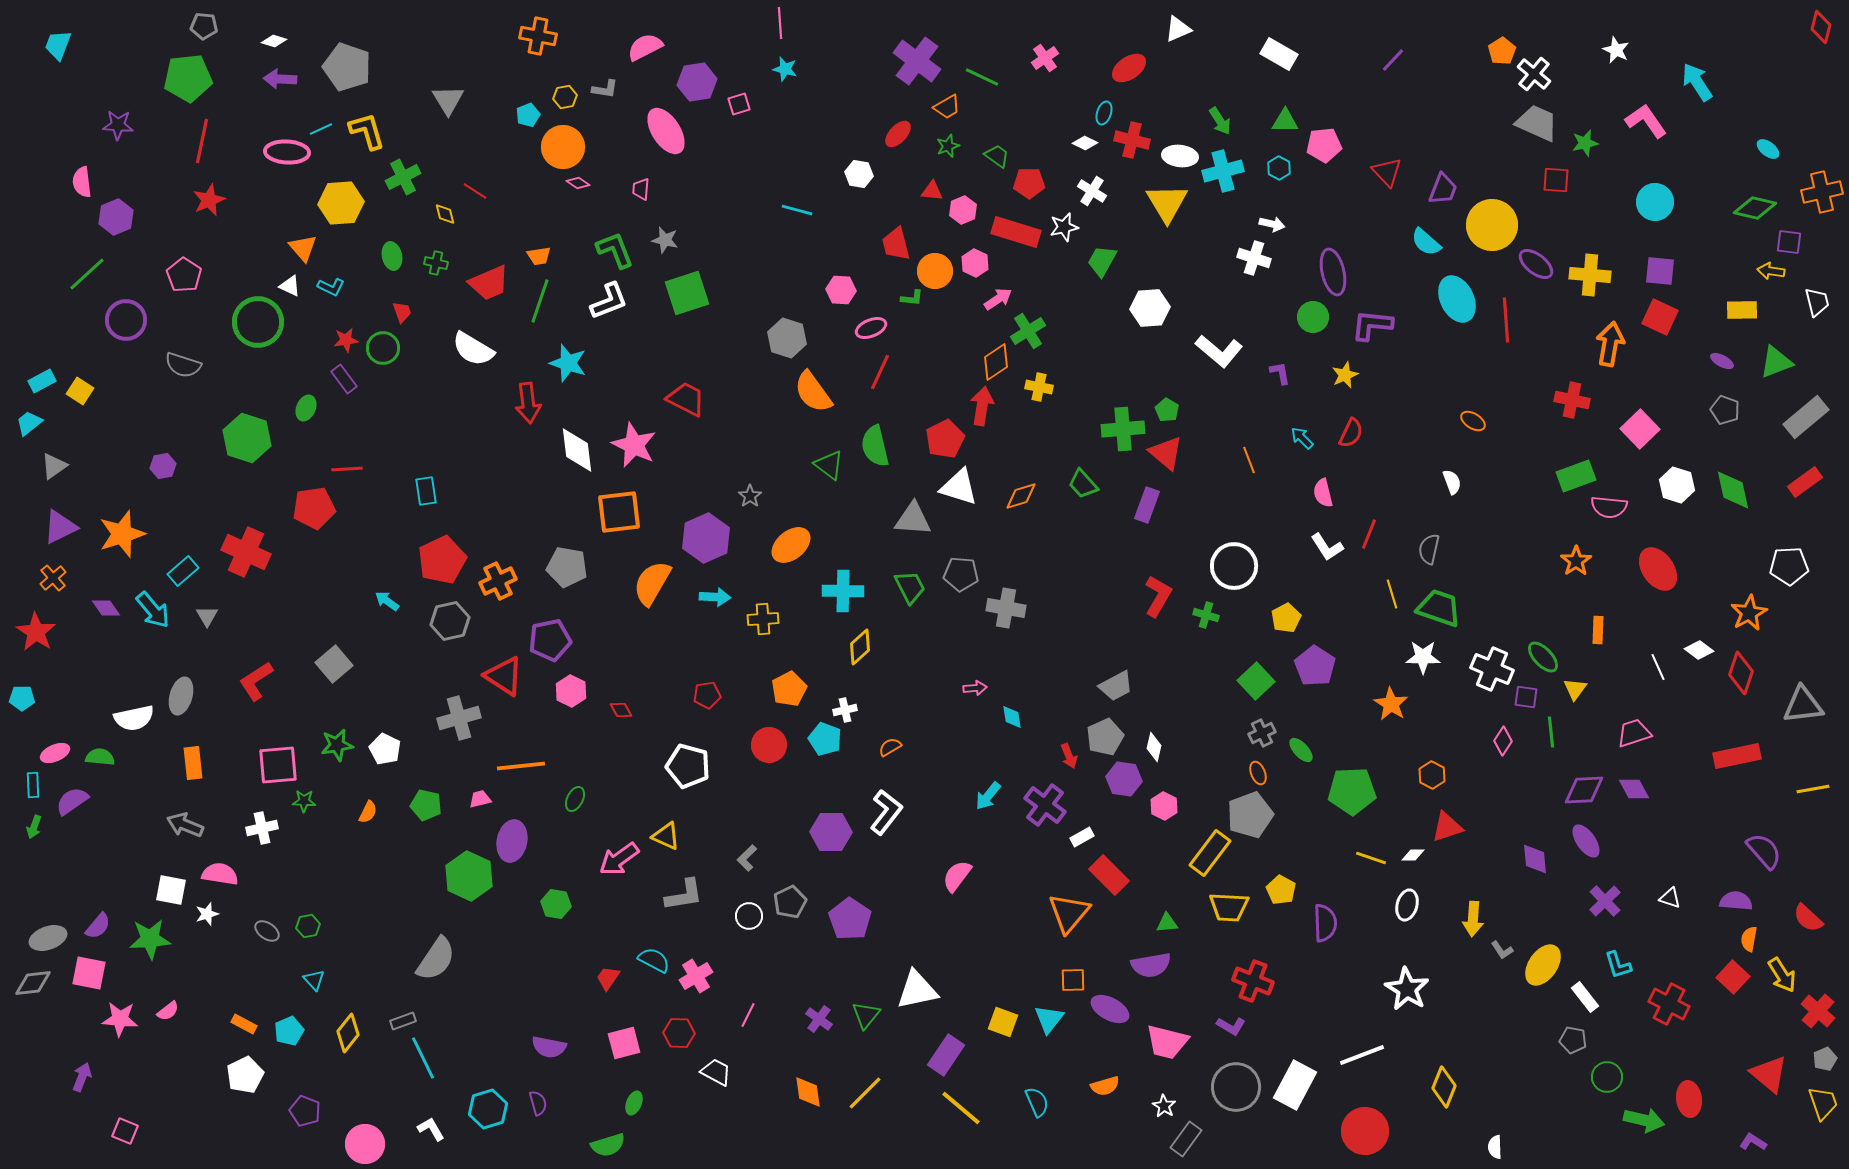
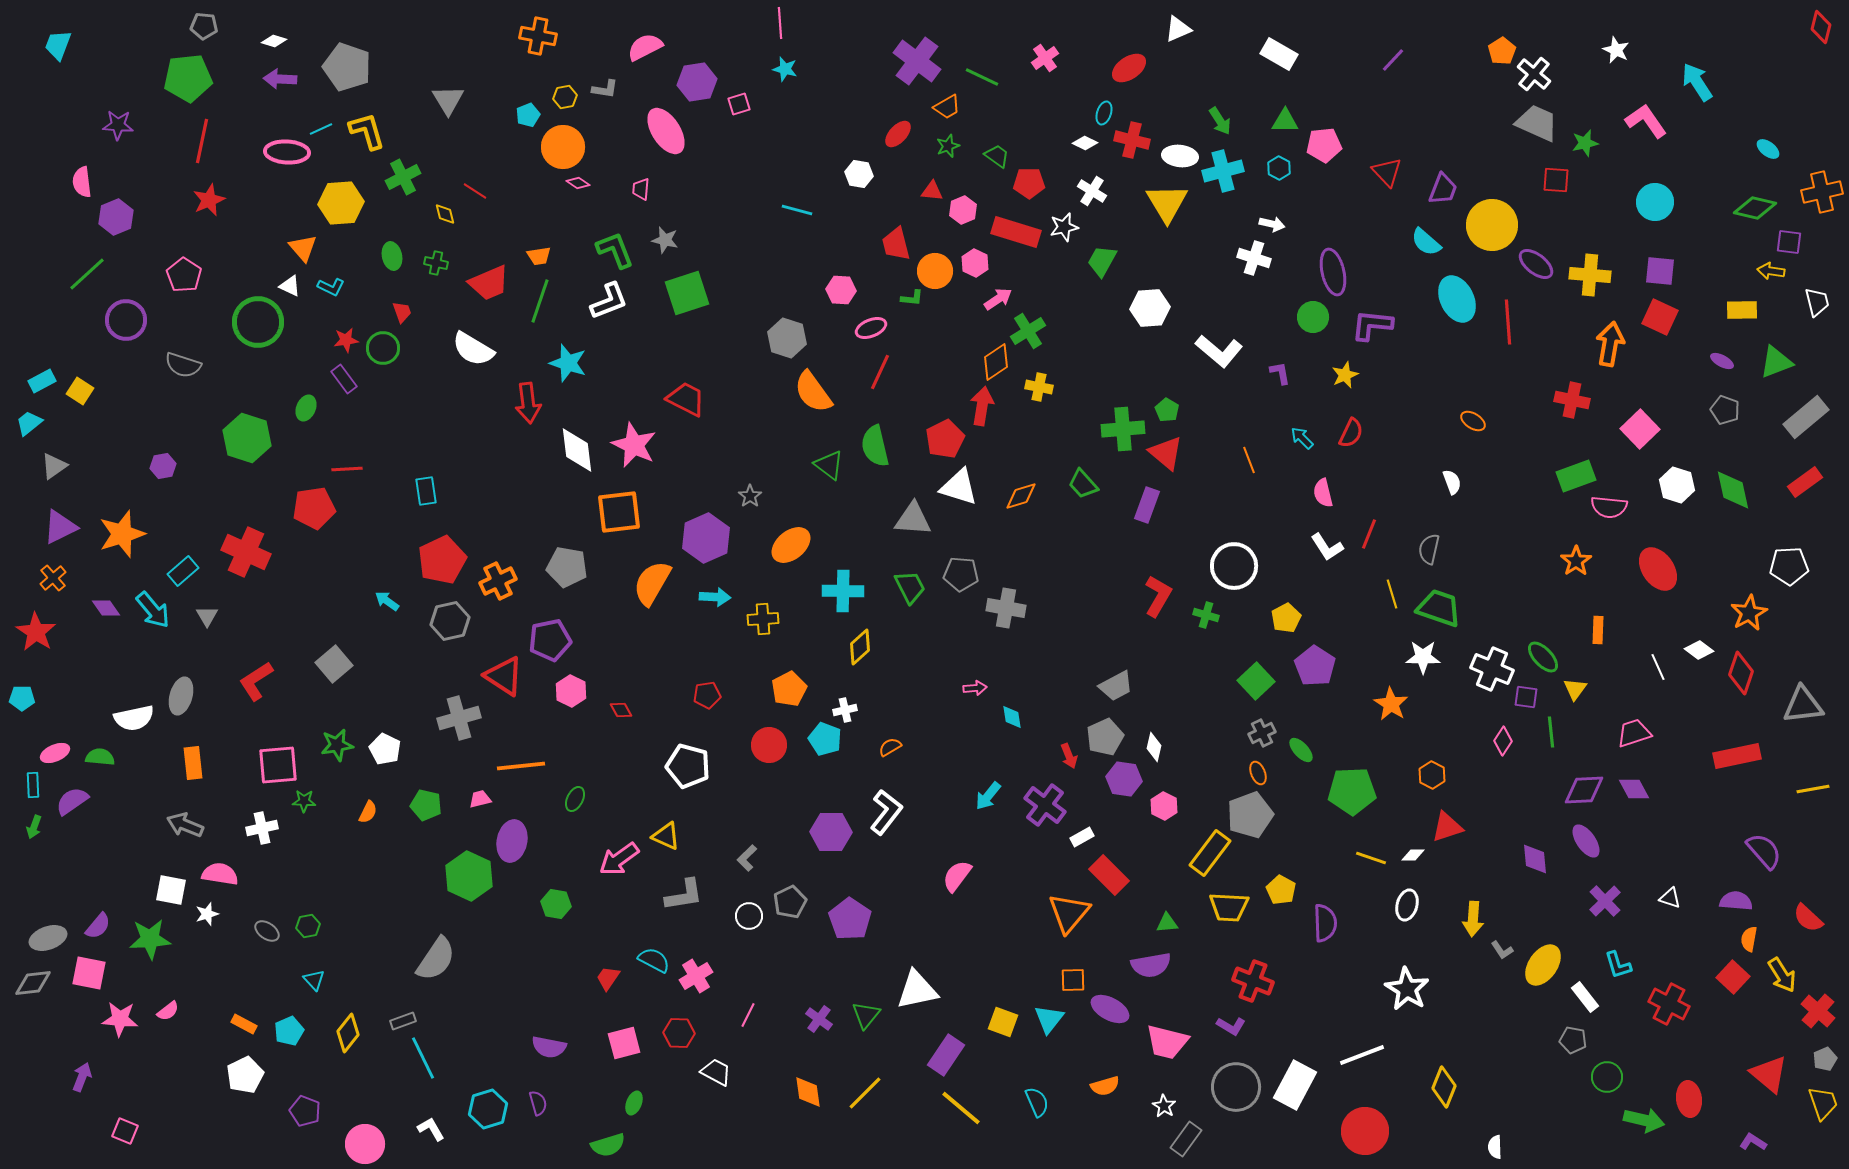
red line at (1506, 320): moved 2 px right, 2 px down
